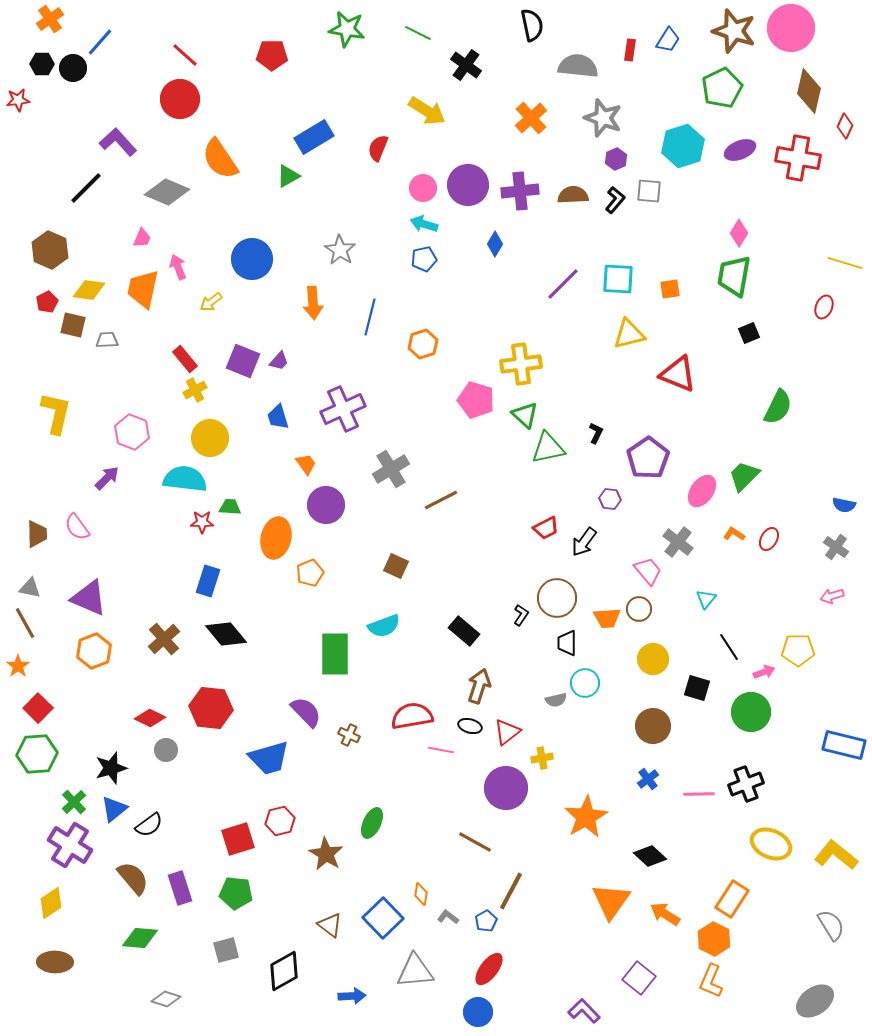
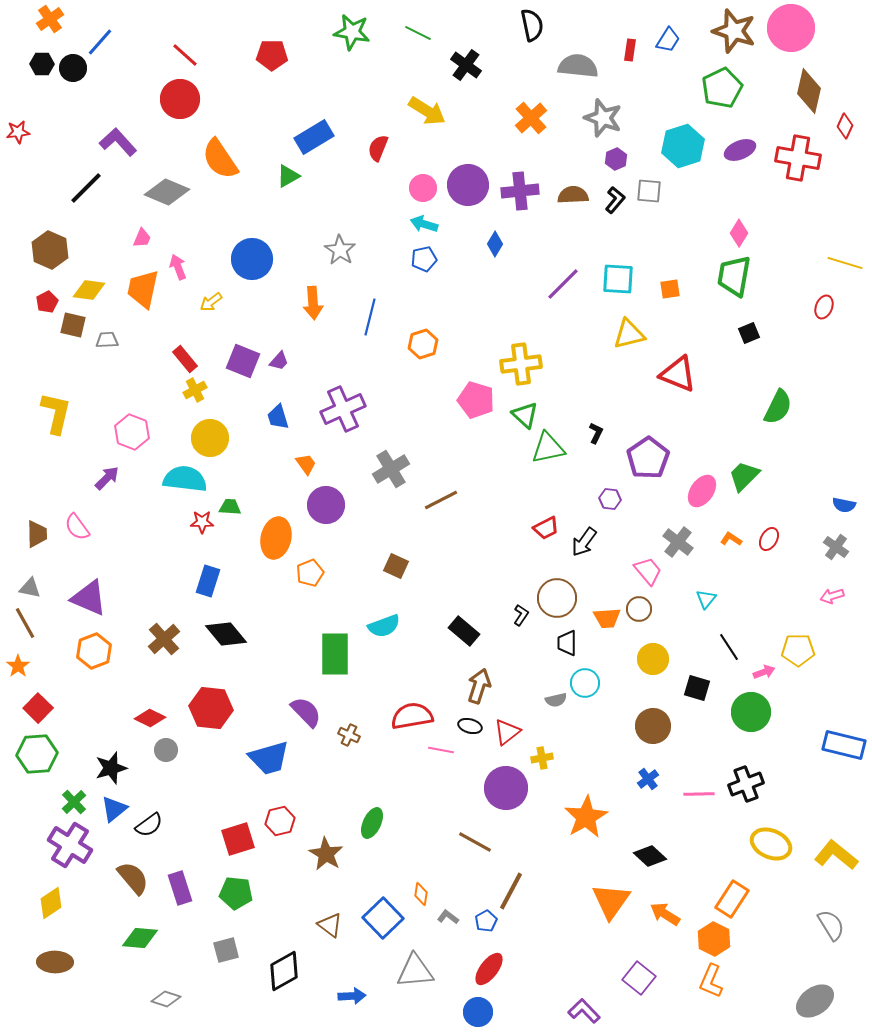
green star at (347, 29): moved 5 px right, 3 px down
red star at (18, 100): moved 32 px down
orange L-shape at (734, 534): moved 3 px left, 5 px down
